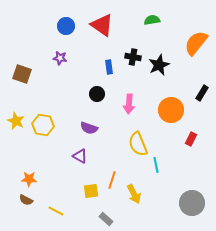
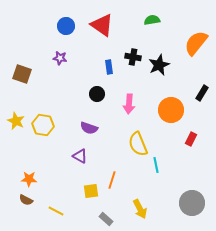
yellow arrow: moved 6 px right, 15 px down
